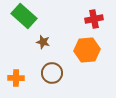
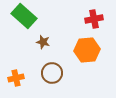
orange cross: rotated 14 degrees counterclockwise
